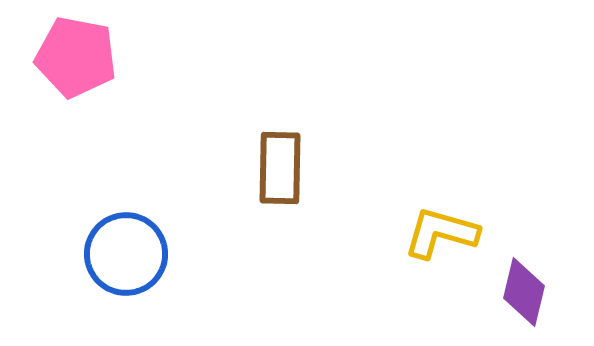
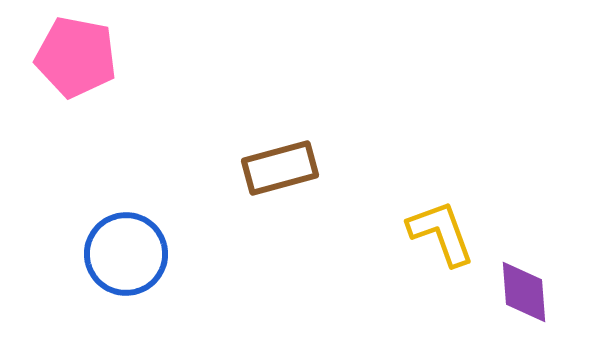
brown rectangle: rotated 74 degrees clockwise
yellow L-shape: rotated 54 degrees clockwise
purple diamond: rotated 18 degrees counterclockwise
